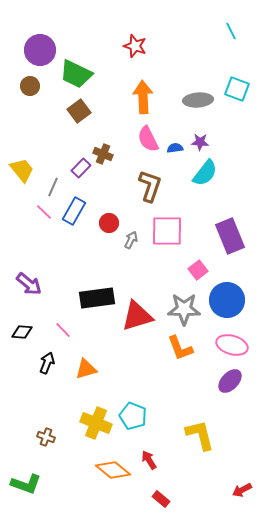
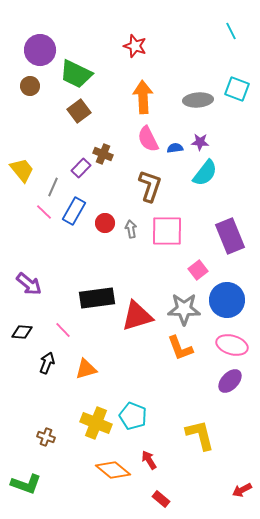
red circle at (109, 223): moved 4 px left
gray arrow at (131, 240): moved 11 px up; rotated 36 degrees counterclockwise
